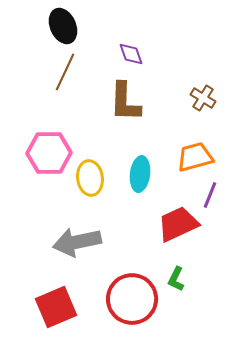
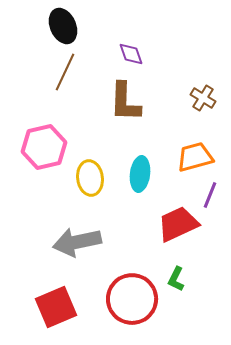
pink hexagon: moved 5 px left, 6 px up; rotated 12 degrees counterclockwise
